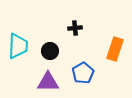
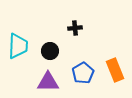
orange rectangle: moved 21 px down; rotated 40 degrees counterclockwise
